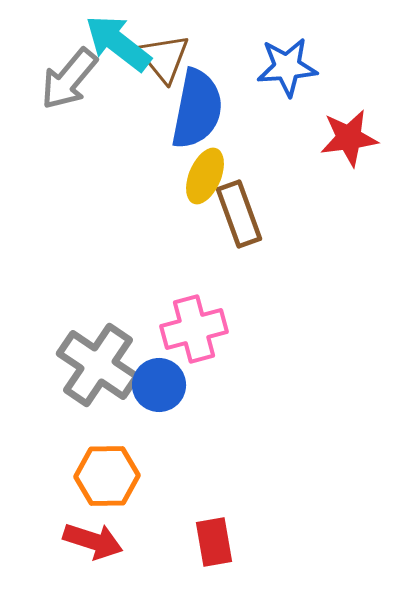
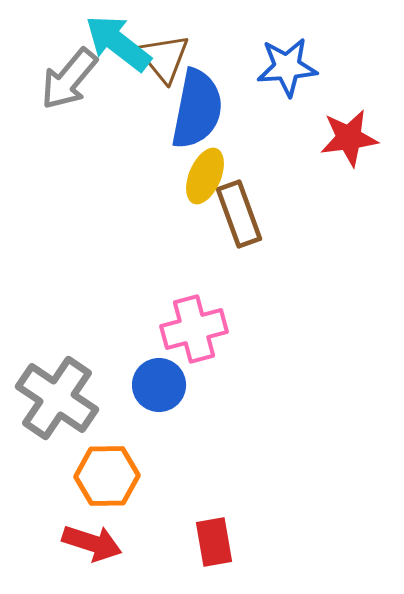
gray cross: moved 41 px left, 33 px down
red arrow: moved 1 px left, 2 px down
